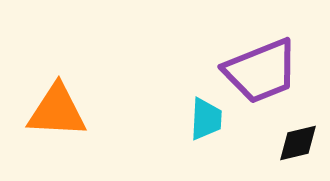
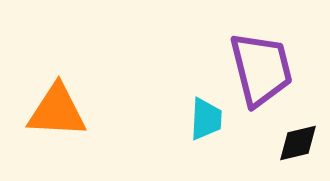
purple trapezoid: moved 2 px up; rotated 82 degrees counterclockwise
